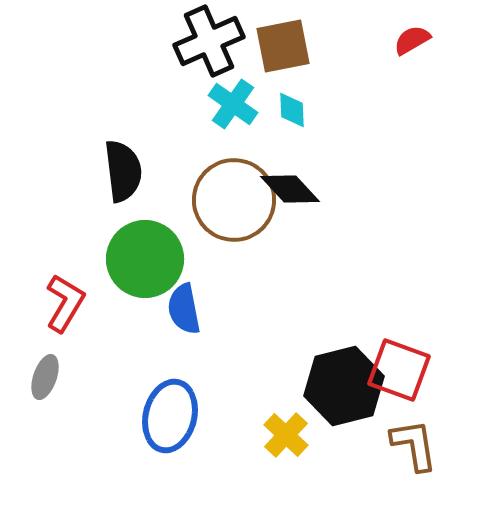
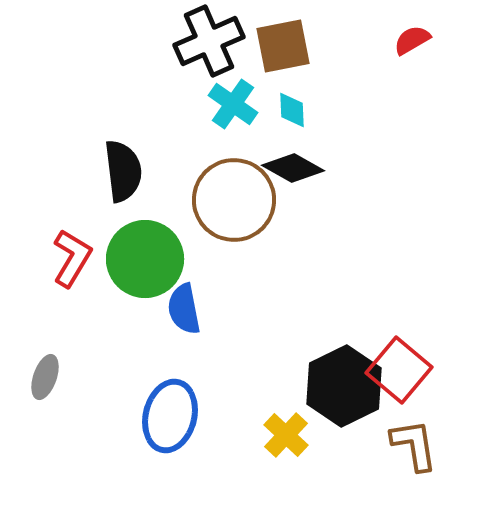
black diamond: moved 3 px right, 21 px up; rotated 18 degrees counterclockwise
red L-shape: moved 7 px right, 45 px up
red square: rotated 20 degrees clockwise
black hexagon: rotated 12 degrees counterclockwise
